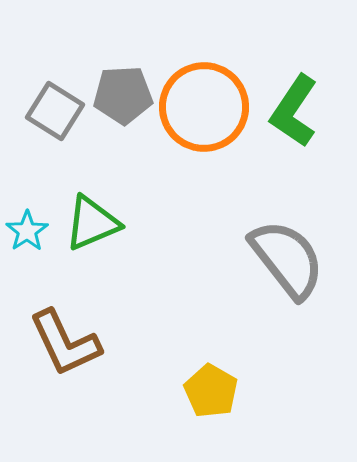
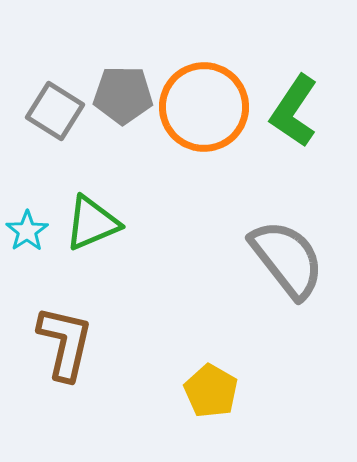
gray pentagon: rotated 4 degrees clockwise
brown L-shape: rotated 142 degrees counterclockwise
